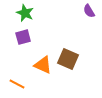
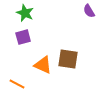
brown square: rotated 15 degrees counterclockwise
